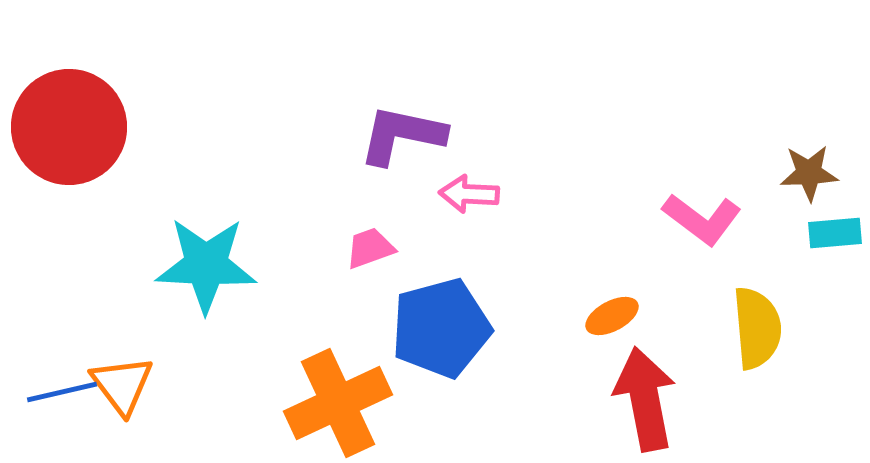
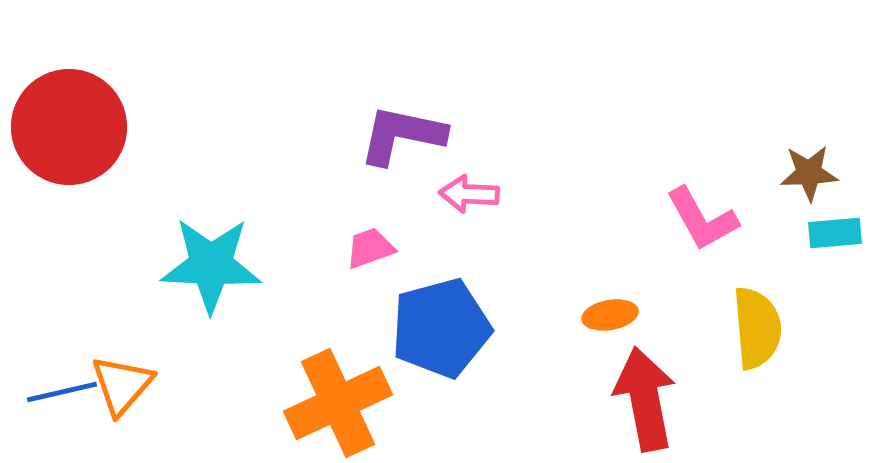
pink L-shape: rotated 24 degrees clockwise
cyan star: moved 5 px right
orange ellipse: moved 2 px left, 1 px up; rotated 18 degrees clockwise
orange triangle: rotated 18 degrees clockwise
